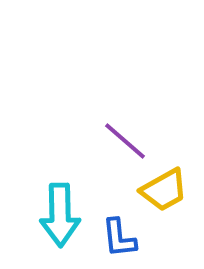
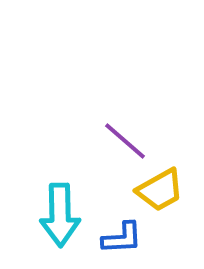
yellow trapezoid: moved 4 px left
blue L-shape: moved 3 px right; rotated 87 degrees counterclockwise
